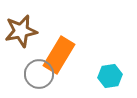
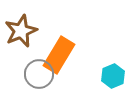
brown star: rotated 12 degrees counterclockwise
cyan hexagon: moved 3 px right; rotated 15 degrees counterclockwise
